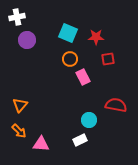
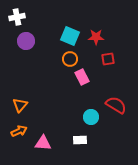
cyan square: moved 2 px right, 3 px down
purple circle: moved 1 px left, 1 px down
pink rectangle: moved 1 px left
red semicircle: rotated 20 degrees clockwise
cyan circle: moved 2 px right, 3 px up
orange arrow: rotated 70 degrees counterclockwise
white rectangle: rotated 24 degrees clockwise
pink triangle: moved 2 px right, 1 px up
